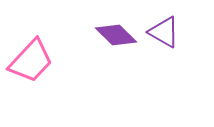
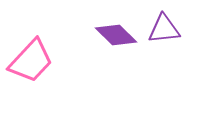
purple triangle: moved 3 px up; rotated 36 degrees counterclockwise
